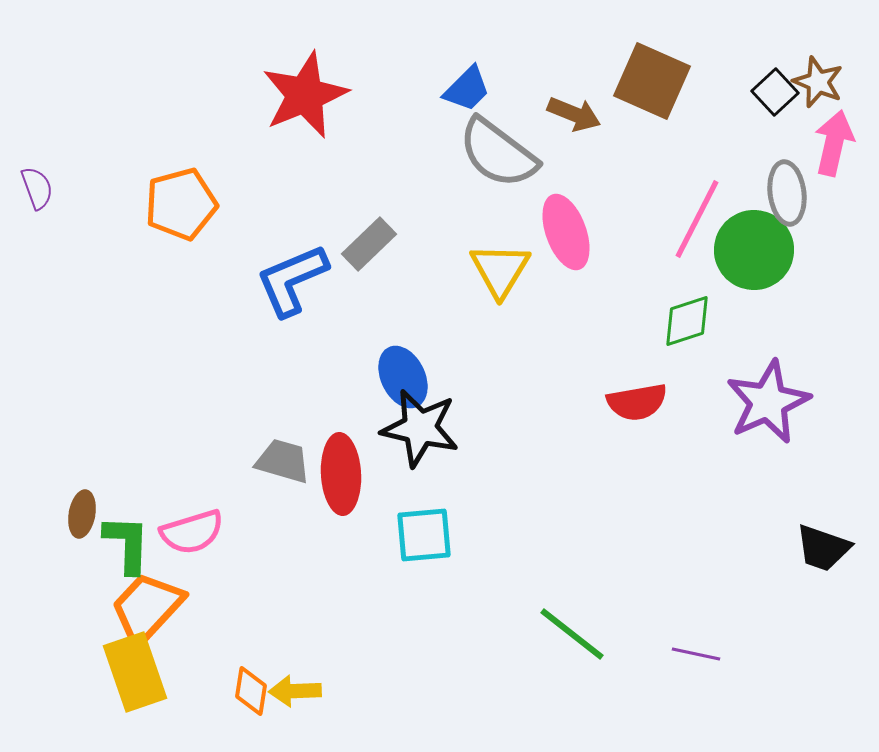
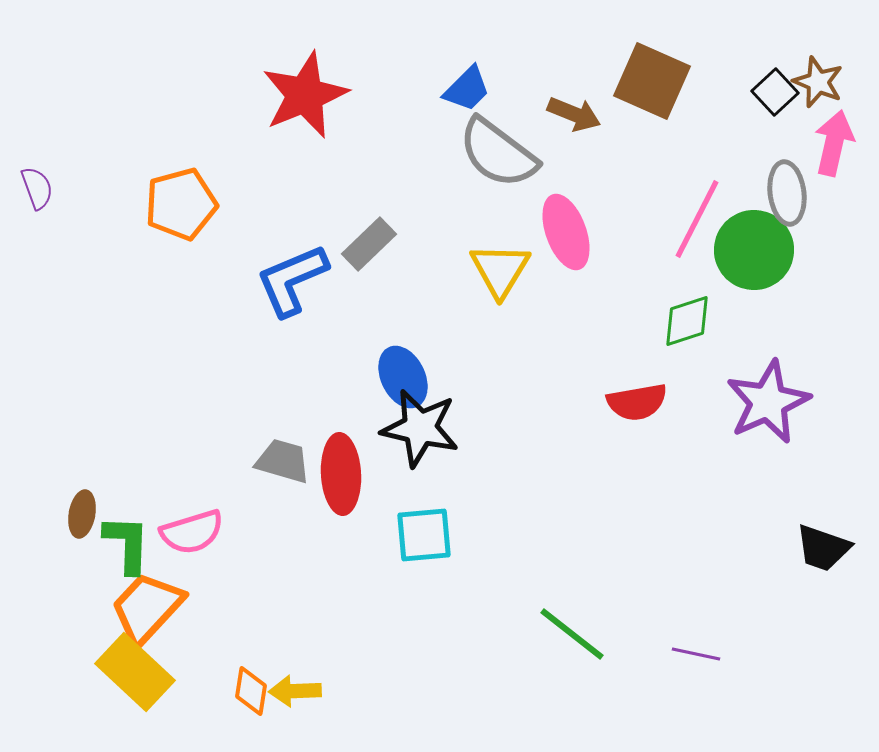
yellow rectangle: rotated 28 degrees counterclockwise
